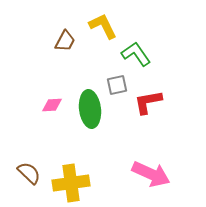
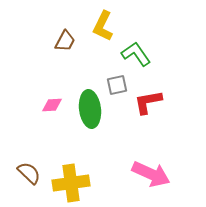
yellow L-shape: rotated 128 degrees counterclockwise
